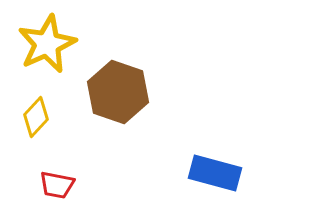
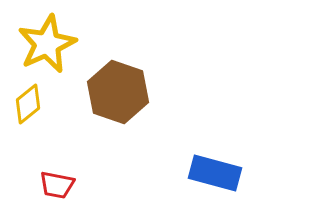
yellow diamond: moved 8 px left, 13 px up; rotated 9 degrees clockwise
